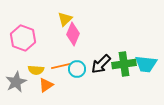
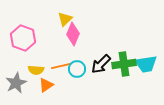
cyan trapezoid: rotated 15 degrees counterclockwise
gray star: moved 1 px down
